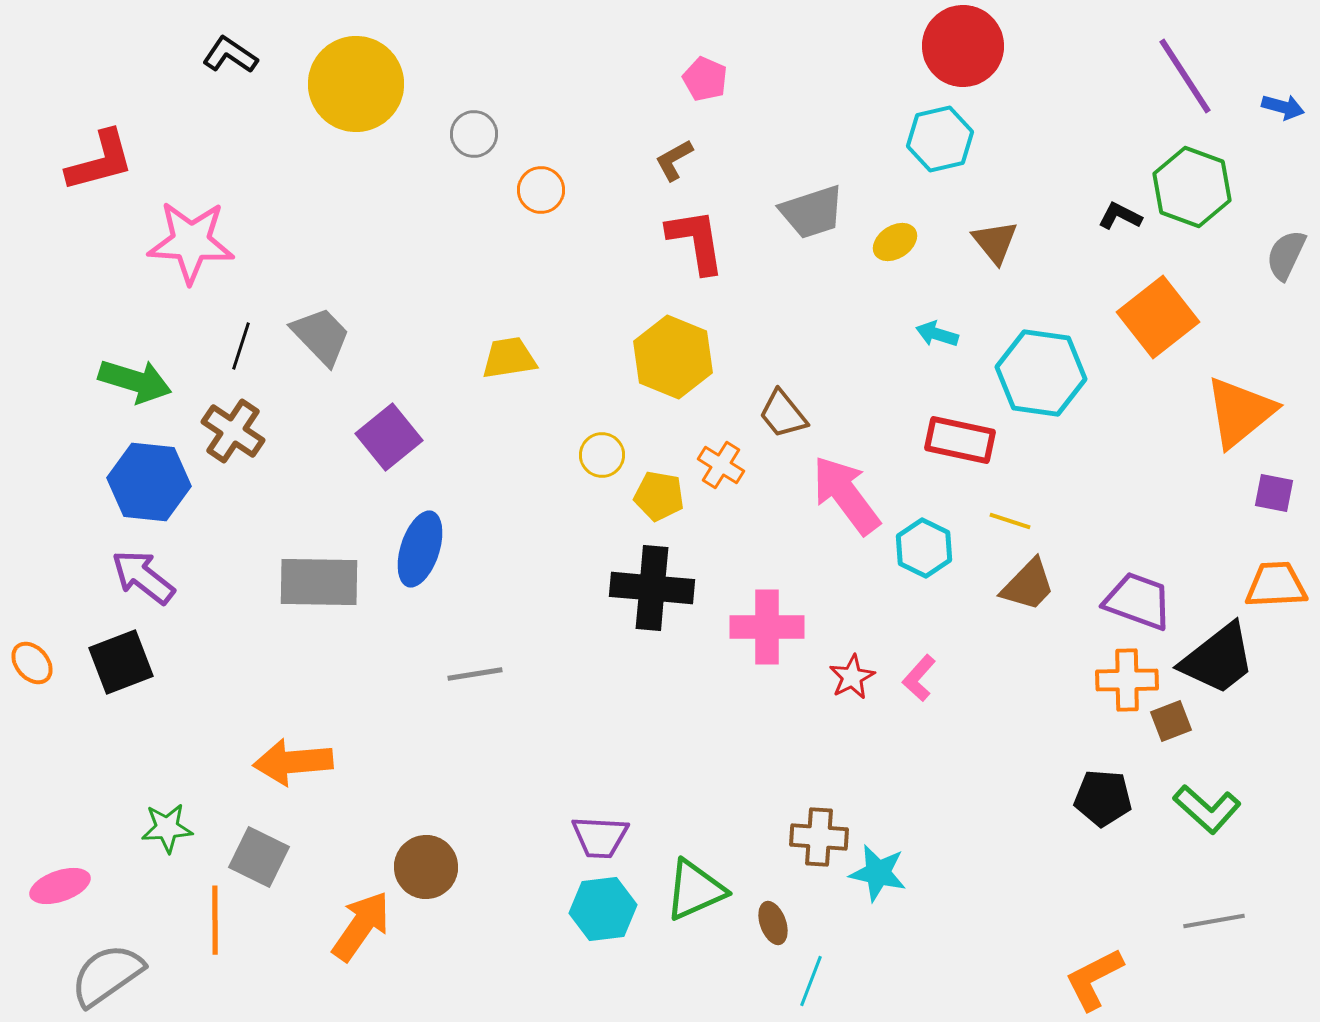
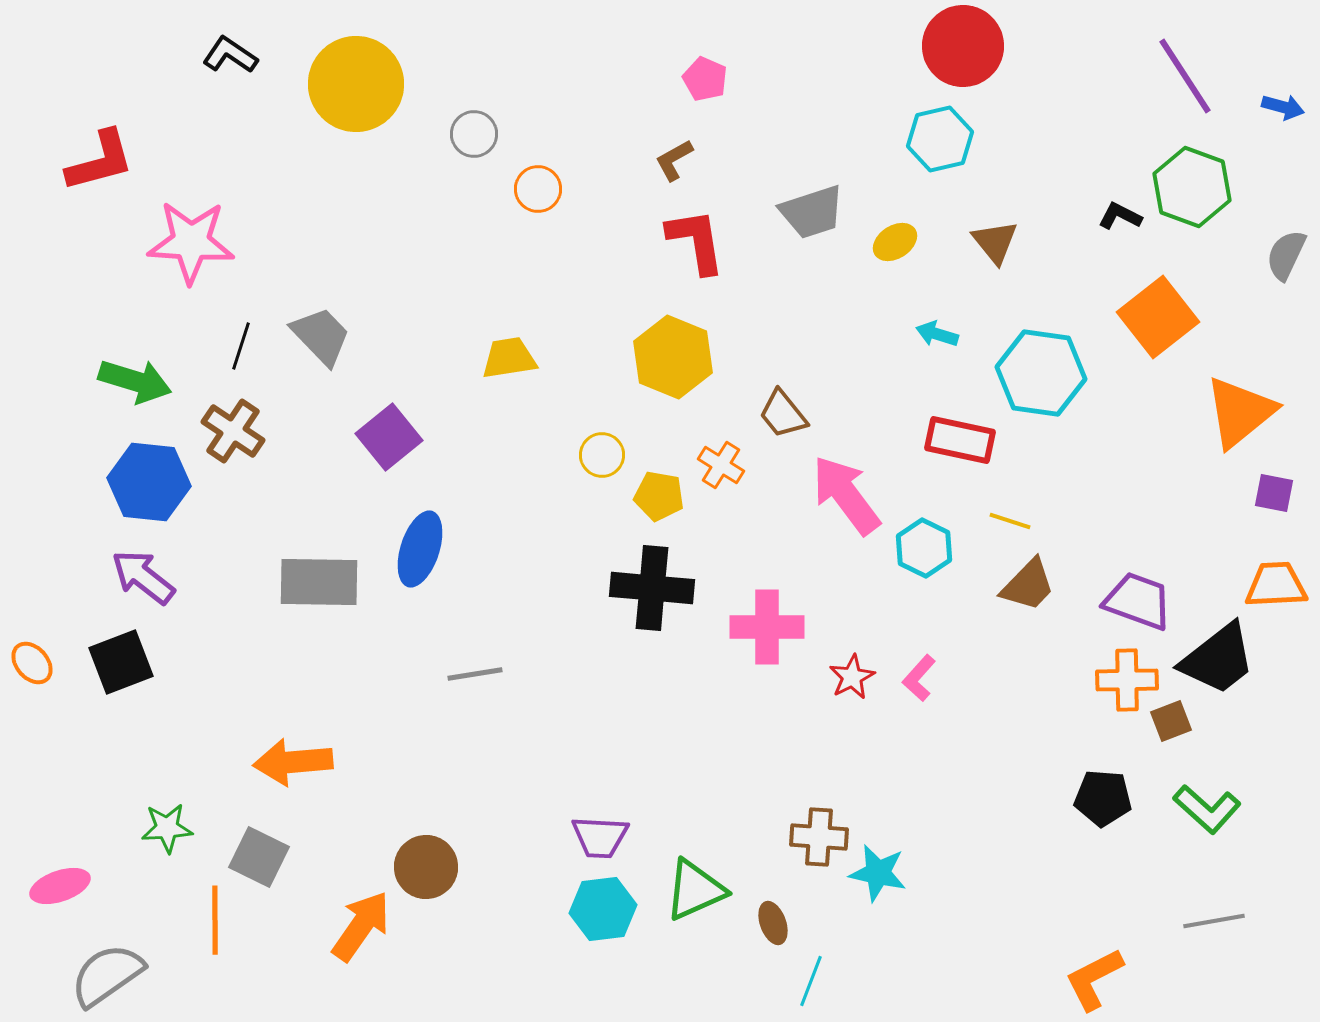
orange circle at (541, 190): moved 3 px left, 1 px up
